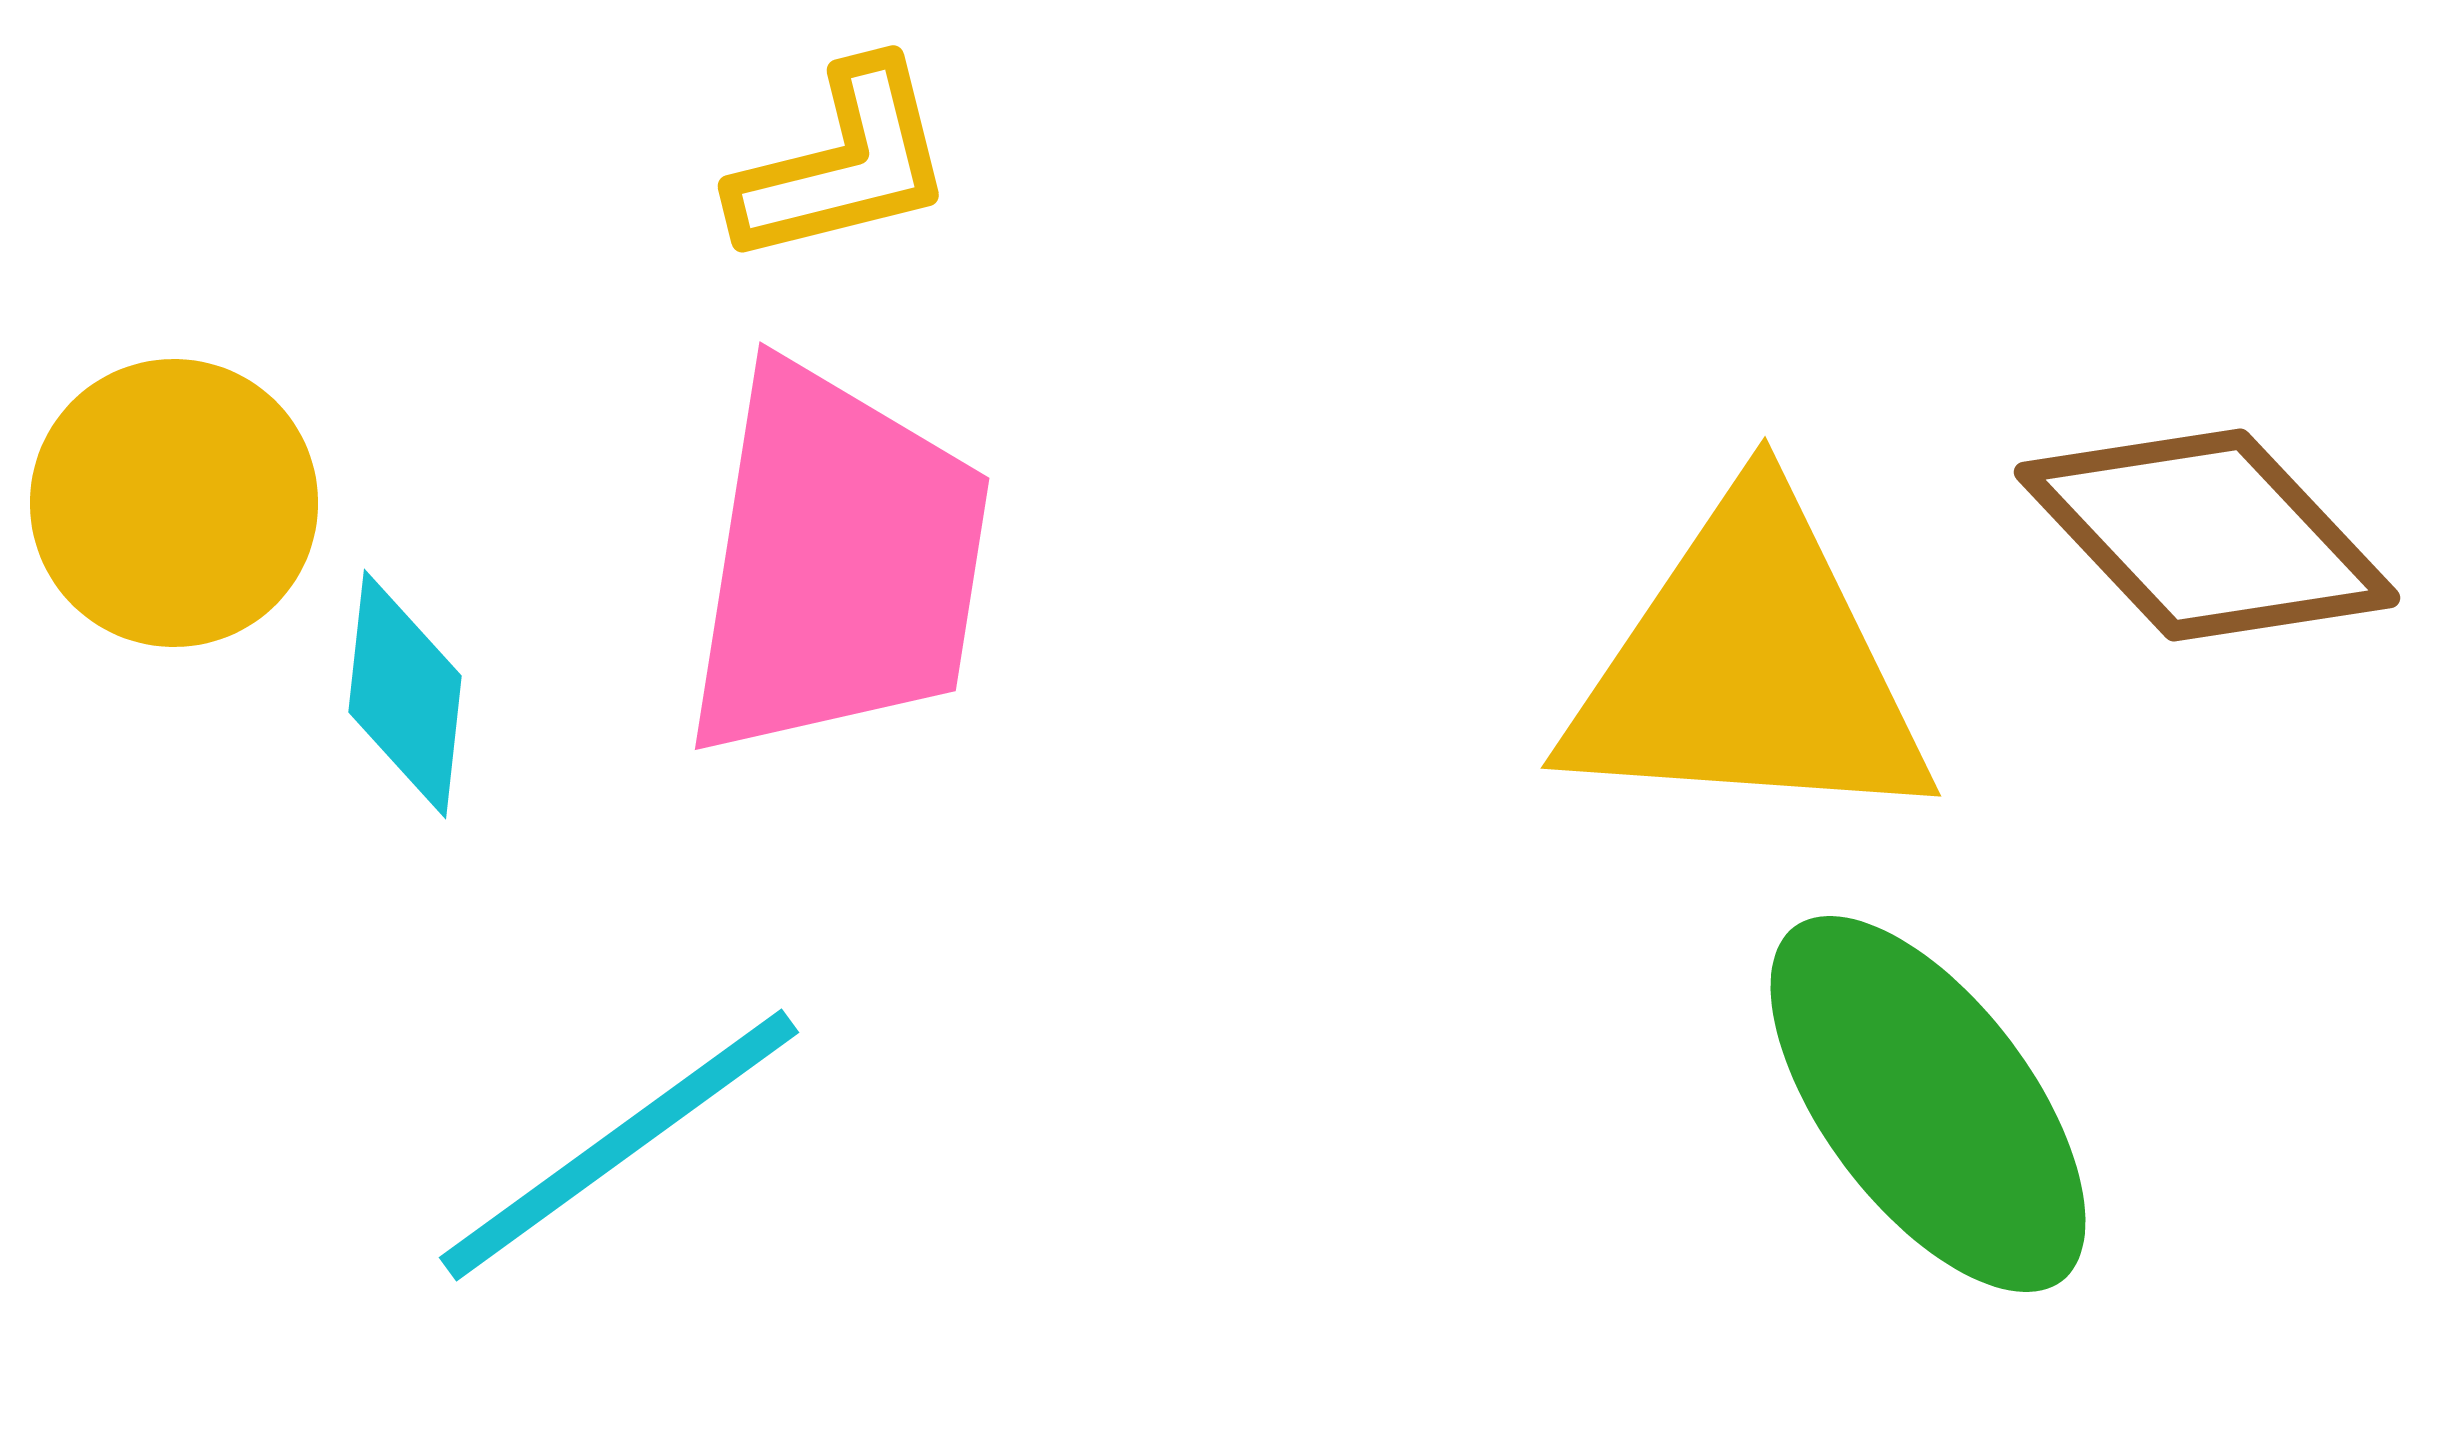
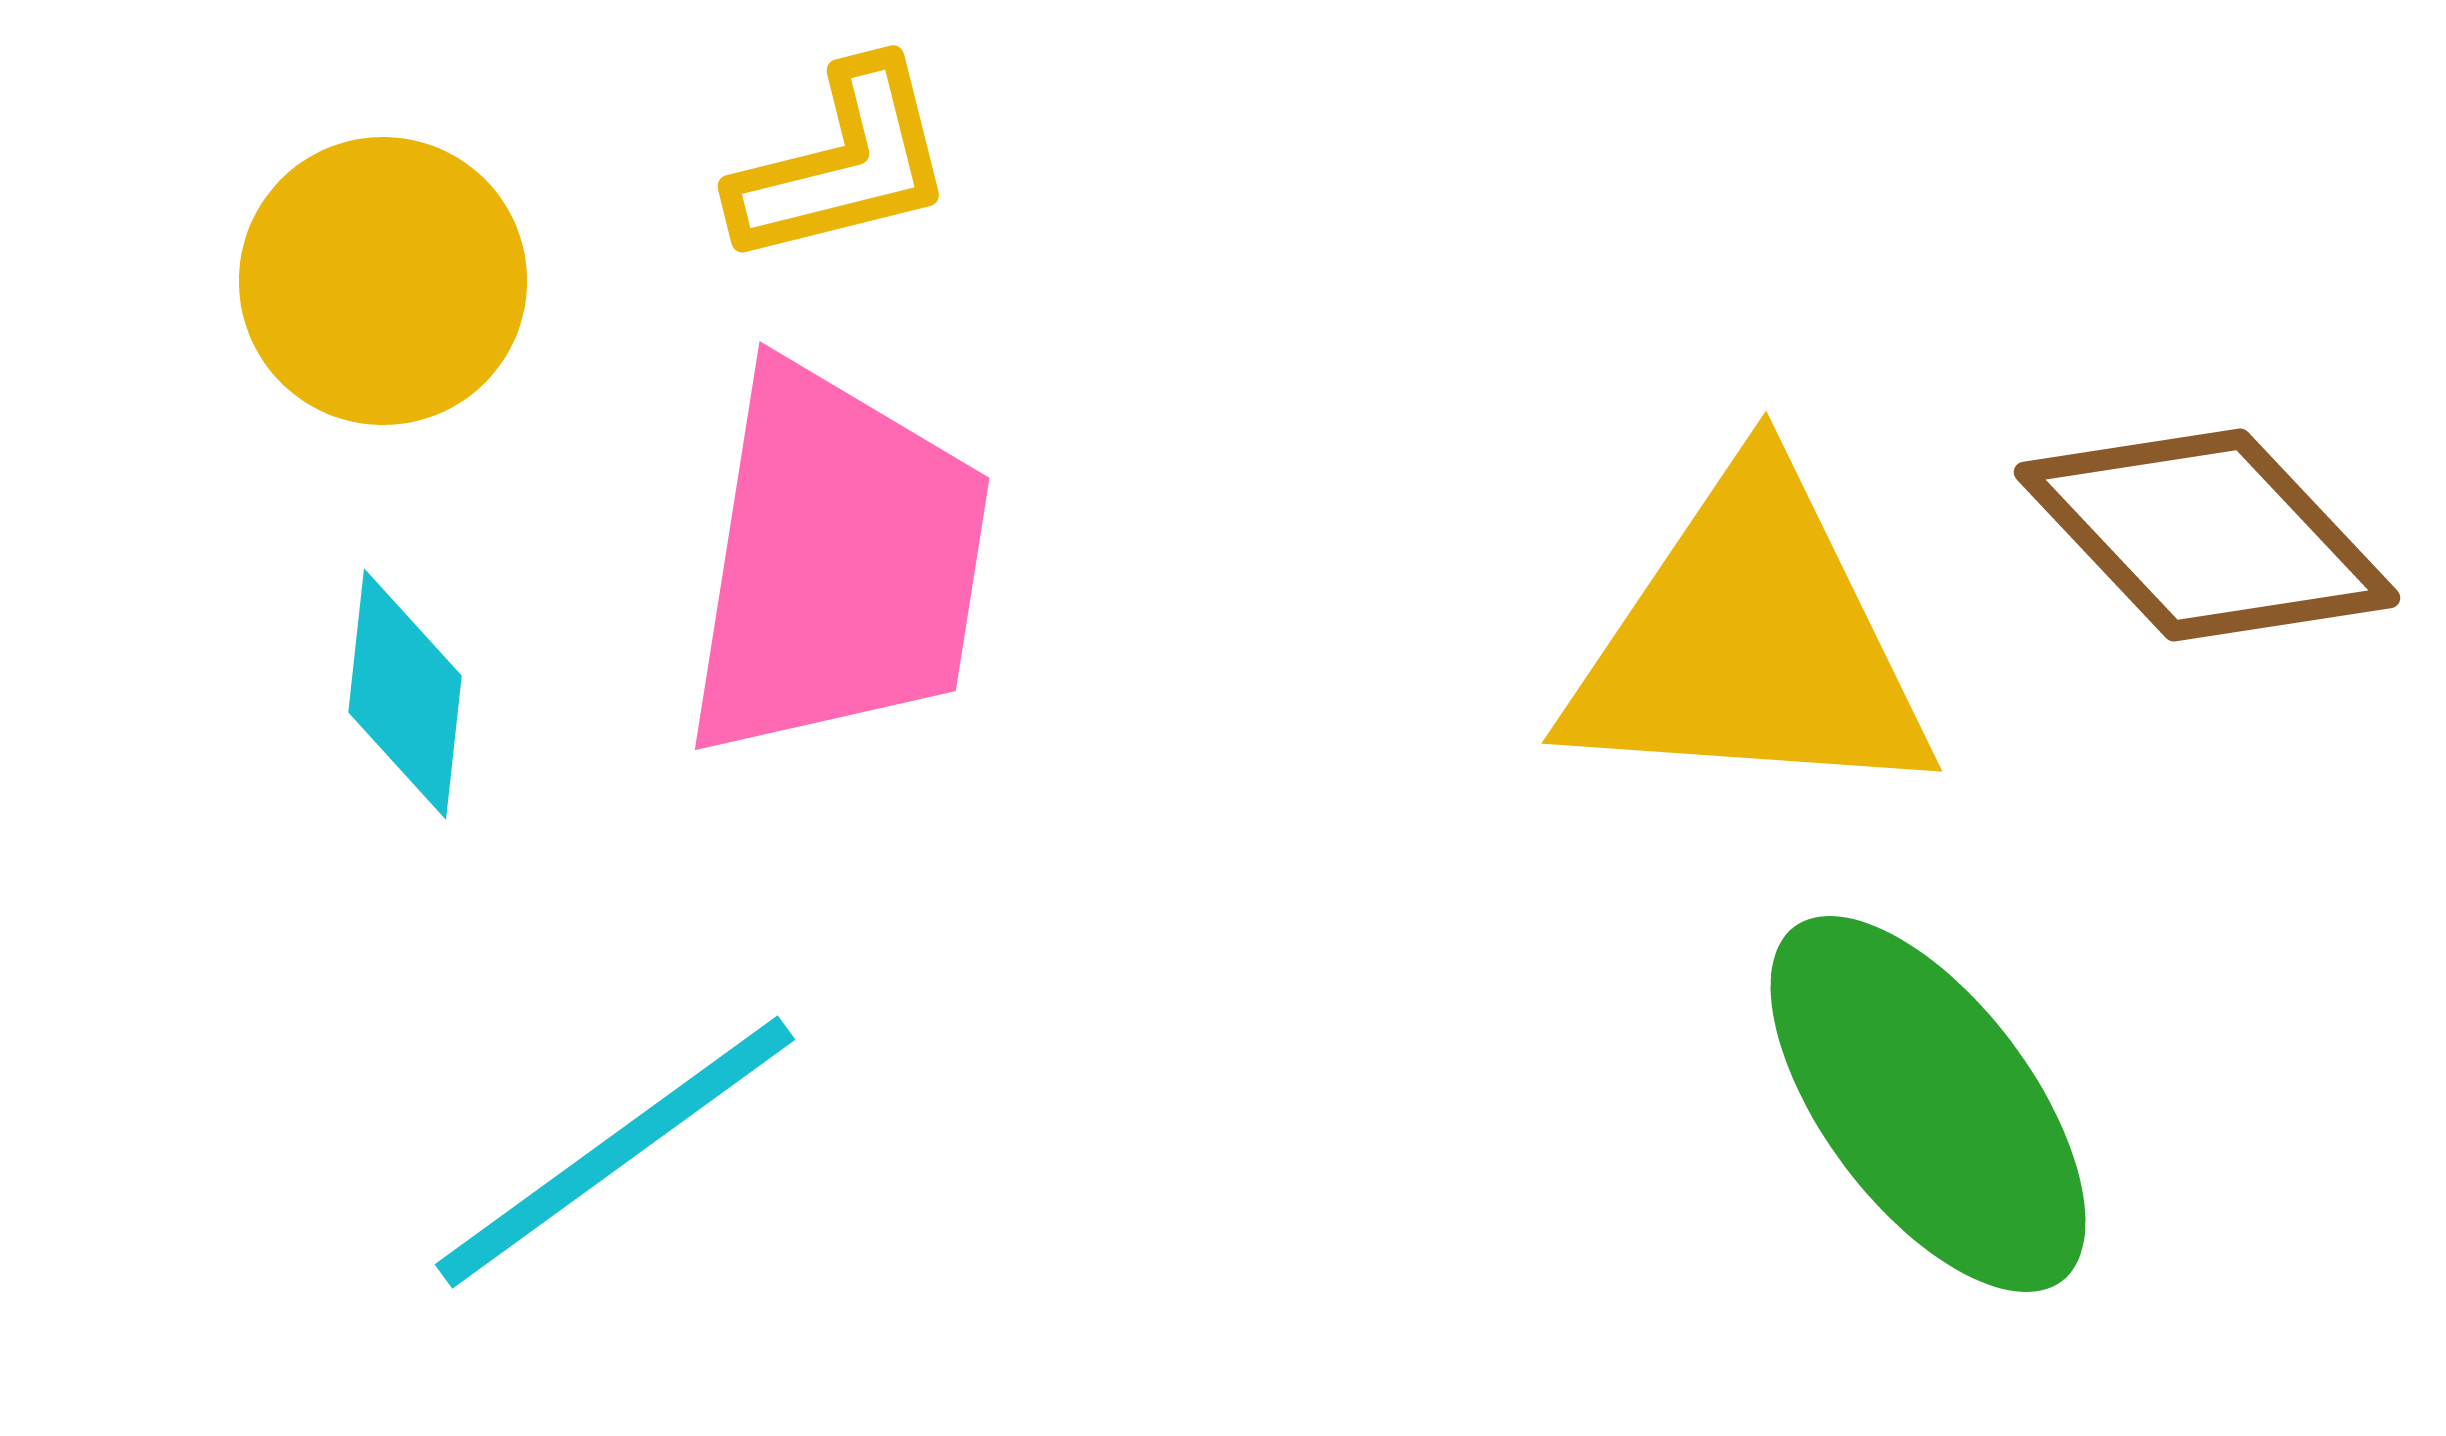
yellow circle: moved 209 px right, 222 px up
yellow triangle: moved 1 px right, 25 px up
cyan line: moved 4 px left, 7 px down
